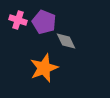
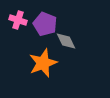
purple pentagon: moved 1 px right, 2 px down
orange star: moved 1 px left, 5 px up
